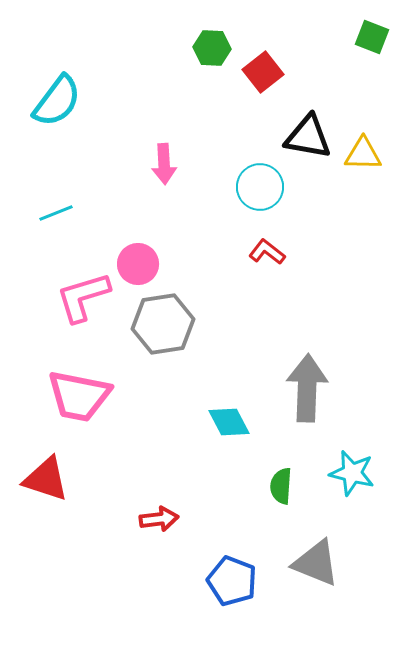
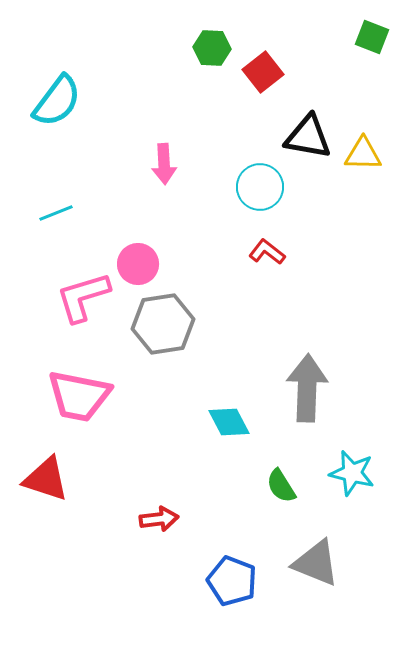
green semicircle: rotated 36 degrees counterclockwise
